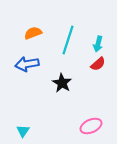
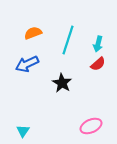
blue arrow: rotated 15 degrees counterclockwise
